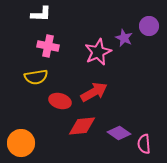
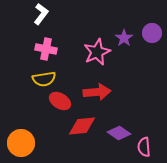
white L-shape: rotated 55 degrees counterclockwise
purple circle: moved 3 px right, 7 px down
purple star: rotated 12 degrees clockwise
pink cross: moved 2 px left, 3 px down
pink star: moved 1 px left
yellow semicircle: moved 8 px right, 2 px down
red arrow: moved 3 px right; rotated 24 degrees clockwise
red ellipse: rotated 15 degrees clockwise
pink semicircle: moved 3 px down
